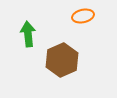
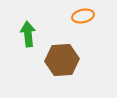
brown hexagon: rotated 20 degrees clockwise
